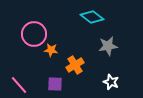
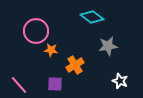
pink circle: moved 2 px right, 3 px up
white star: moved 9 px right, 1 px up
